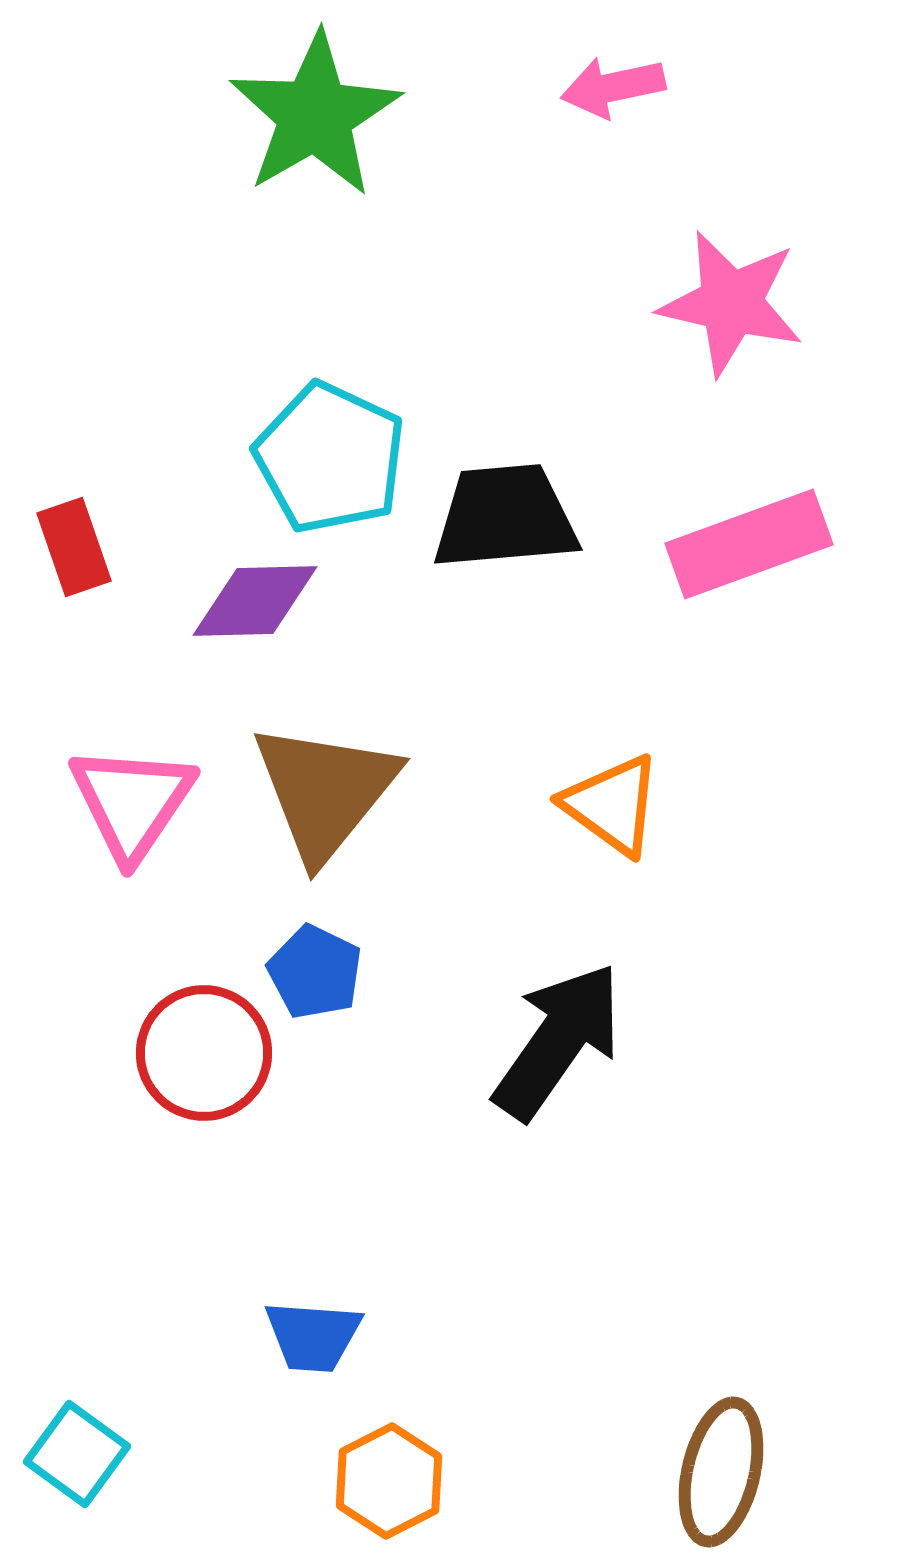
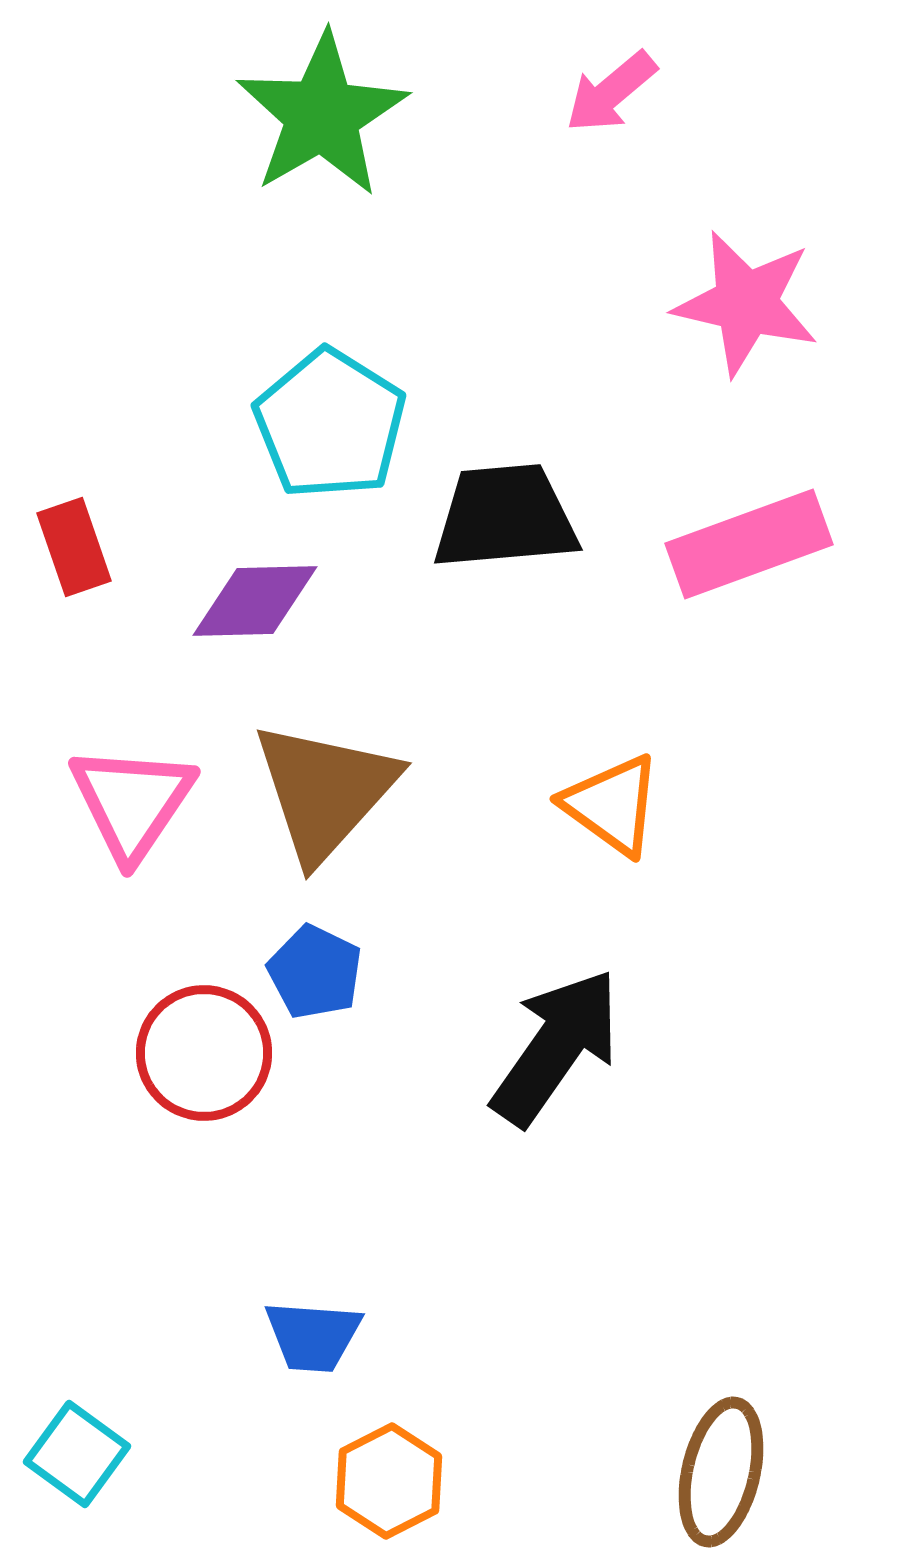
pink arrow: moved 2 px left, 5 px down; rotated 28 degrees counterclockwise
green star: moved 7 px right
pink star: moved 15 px right
cyan pentagon: moved 34 px up; rotated 7 degrees clockwise
brown triangle: rotated 3 degrees clockwise
black arrow: moved 2 px left, 6 px down
